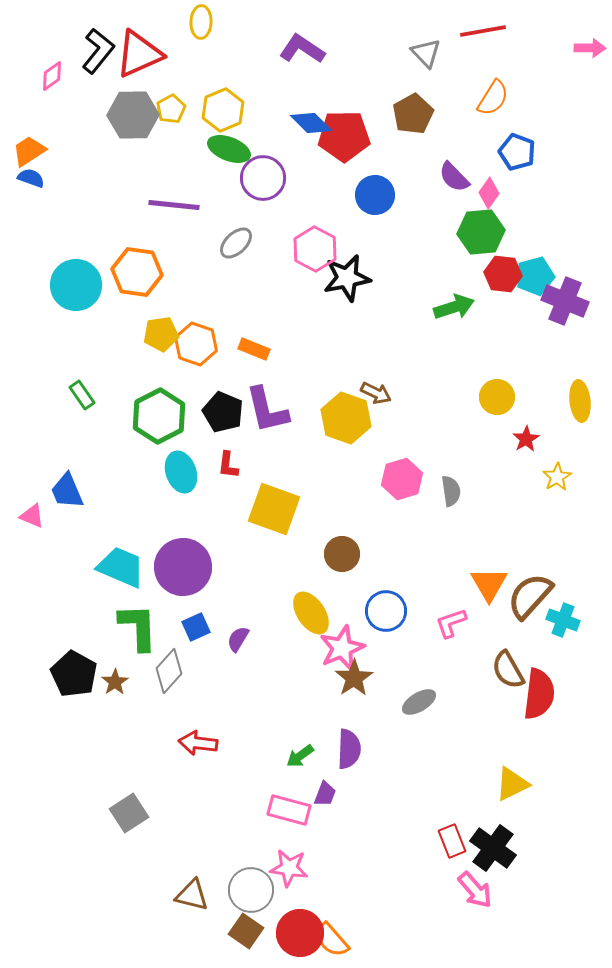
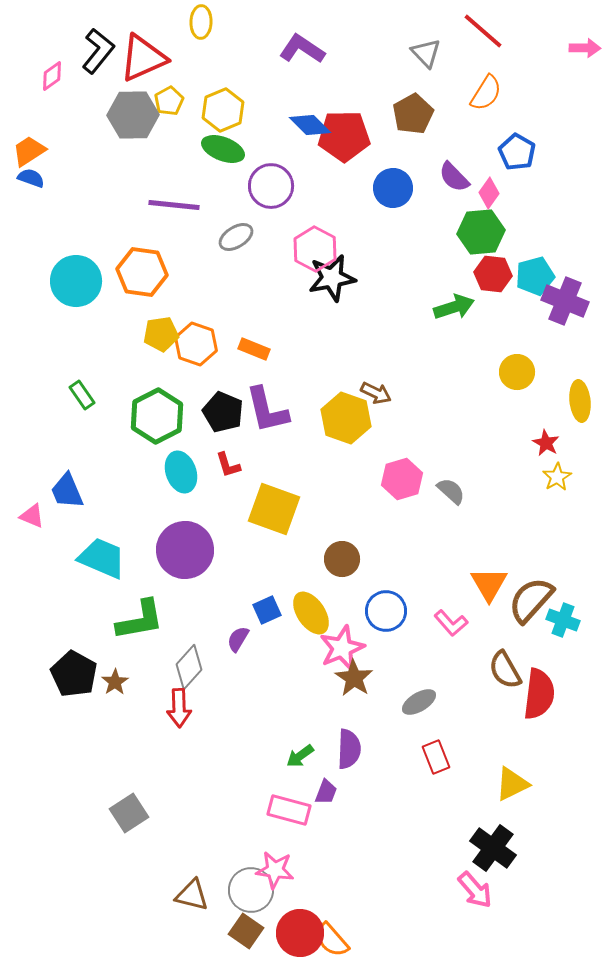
red line at (483, 31): rotated 51 degrees clockwise
pink arrow at (590, 48): moved 5 px left
red triangle at (139, 54): moved 4 px right, 4 px down
orange semicircle at (493, 98): moved 7 px left, 5 px up
yellow pentagon at (171, 109): moved 2 px left, 8 px up
blue diamond at (311, 123): moved 1 px left, 2 px down
green ellipse at (229, 149): moved 6 px left
blue pentagon at (517, 152): rotated 9 degrees clockwise
purple circle at (263, 178): moved 8 px right, 8 px down
blue circle at (375, 195): moved 18 px right, 7 px up
gray ellipse at (236, 243): moved 6 px up; rotated 12 degrees clockwise
orange hexagon at (137, 272): moved 5 px right
red hexagon at (503, 274): moved 10 px left
black star at (347, 278): moved 15 px left
cyan circle at (76, 285): moved 4 px up
yellow circle at (497, 397): moved 20 px right, 25 px up
green hexagon at (159, 416): moved 2 px left
red star at (526, 439): moved 20 px right, 4 px down; rotated 12 degrees counterclockwise
red L-shape at (228, 465): rotated 24 degrees counterclockwise
gray semicircle at (451, 491): rotated 40 degrees counterclockwise
brown circle at (342, 554): moved 5 px down
cyan trapezoid at (121, 567): moved 19 px left, 9 px up
purple circle at (183, 567): moved 2 px right, 17 px up
brown semicircle at (530, 596): moved 1 px right, 4 px down
pink L-shape at (451, 623): rotated 112 degrees counterclockwise
green L-shape at (138, 627): moved 2 px right, 7 px up; rotated 82 degrees clockwise
blue square at (196, 627): moved 71 px right, 17 px up
brown semicircle at (508, 670): moved 3 px left
gray diamond at (169, 671): moved 20 px right, 4 px up
brown star at (354, 678): rotated 6 degrees counterclockwise
red arrow at (198, 743): moved 19 px left, 35 px up; rotated 99 degrees counterclockwise
purple trapezoid at (325, 794): moved 1 px right, 2 px up
red rectangle at (452, 841): moved 16 px left, 84 px up
pink star at (289, 868): moved 14 px left, 2 px down
